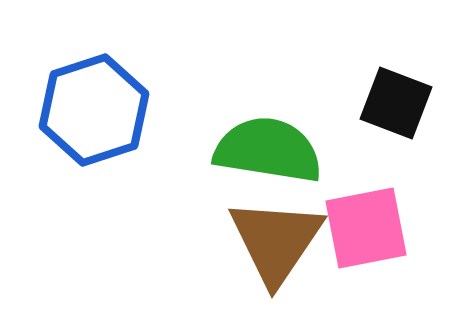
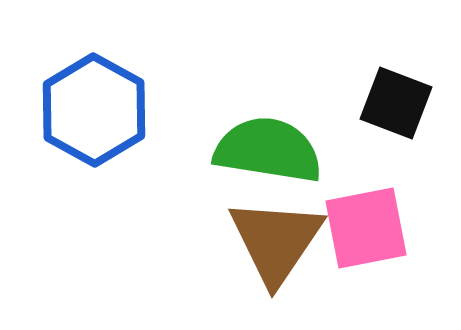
blue hexagon: rotated 13 degrees counterclockwise
